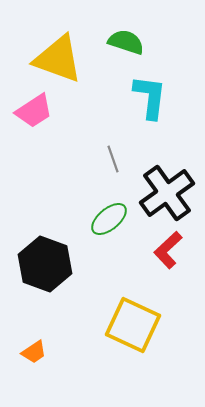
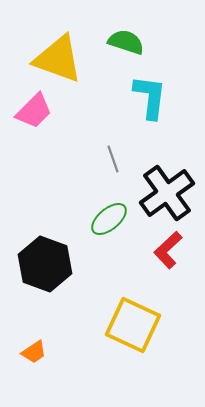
pink trapezoid: rotated 12 degrees counterclockwise
